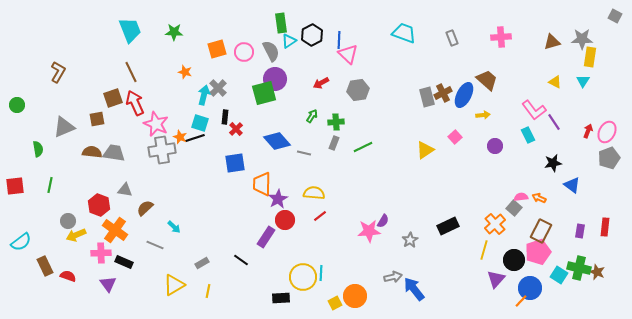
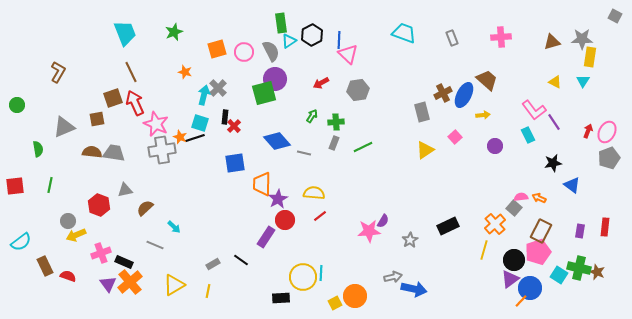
cyan trapezoid at (130, 30): moved 5 px left, 3 px down
green star at (174, 32): rotated 24 degrees counterclockwise
gray rectangle at (427, 97): moved 5 px left, 15 px down
red cross at (236, 129): moved 2 px left, 3 px up
gray triangle at (125, 190): rotated 21 degrees counterclockwise
orange cross at (115, 230): moved 15 px right, 52 px down; rotated 15 degrees clockwise
pink cross at (101, 253): rotated 18 degrees counterclockwise
gray rectangle at (202, 263): moved 11 px right, 1 px down
purple triangle at (496, 279): moved 14 px right; rotated 12 degrees clockwise
blue arrow at (414, 289): rotated 140 degrees clockwise
